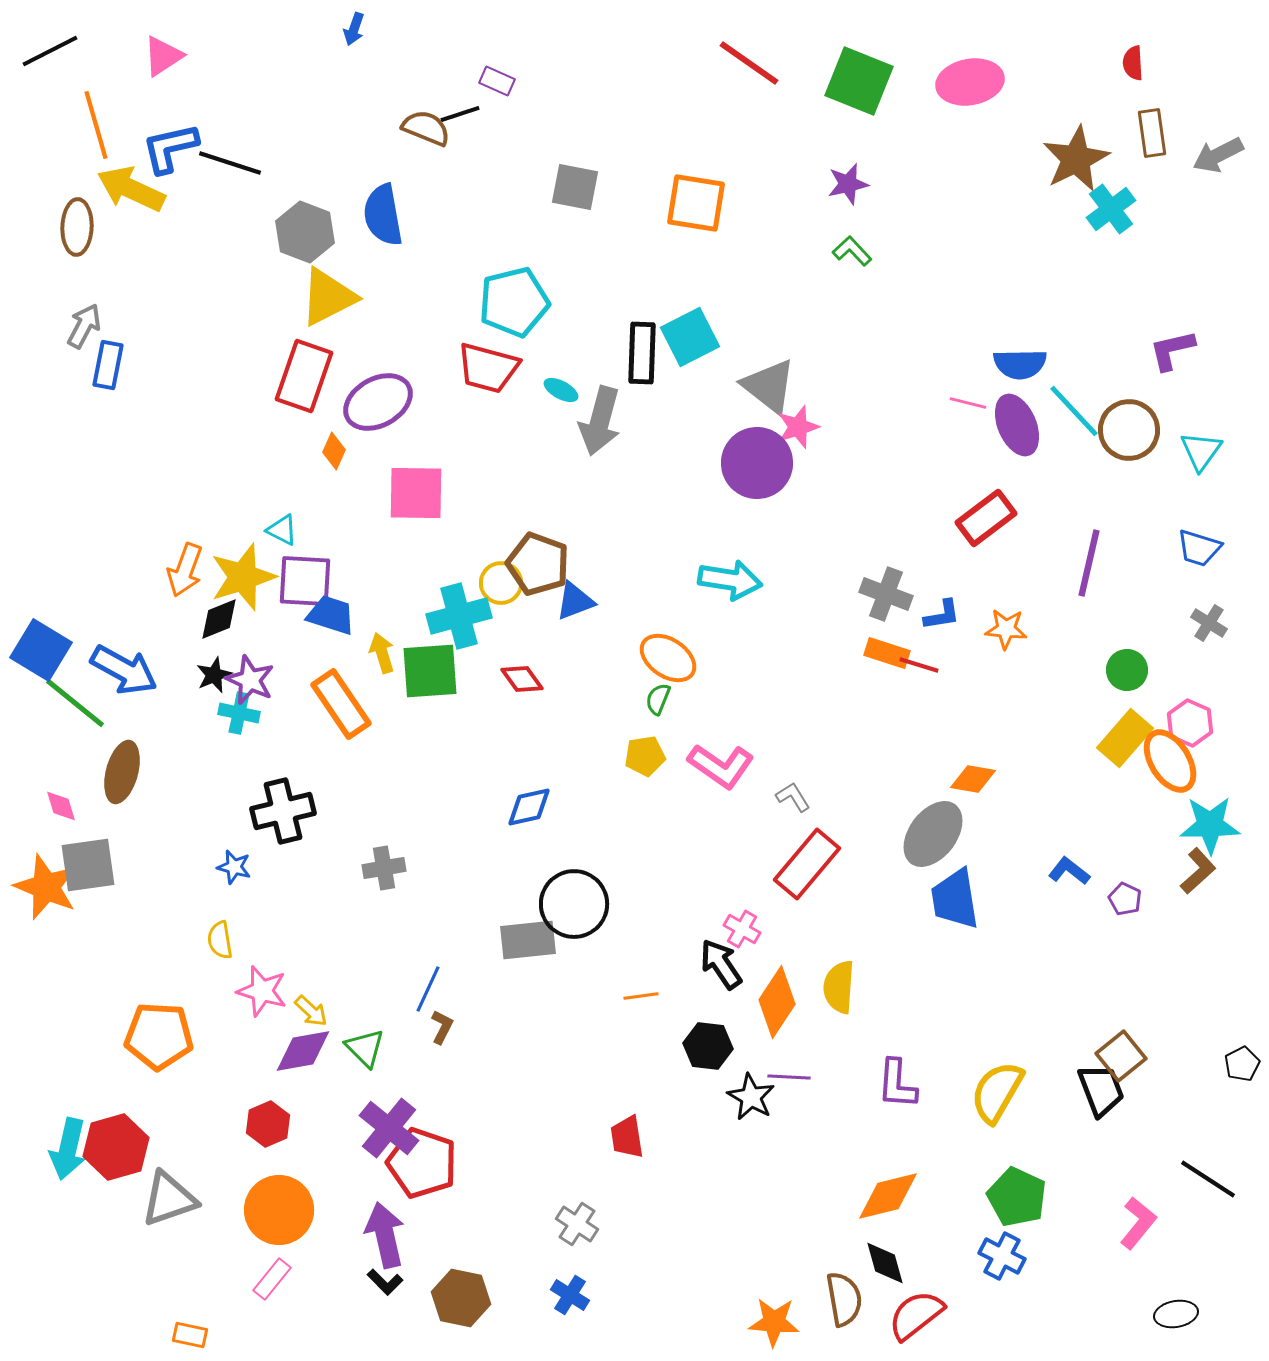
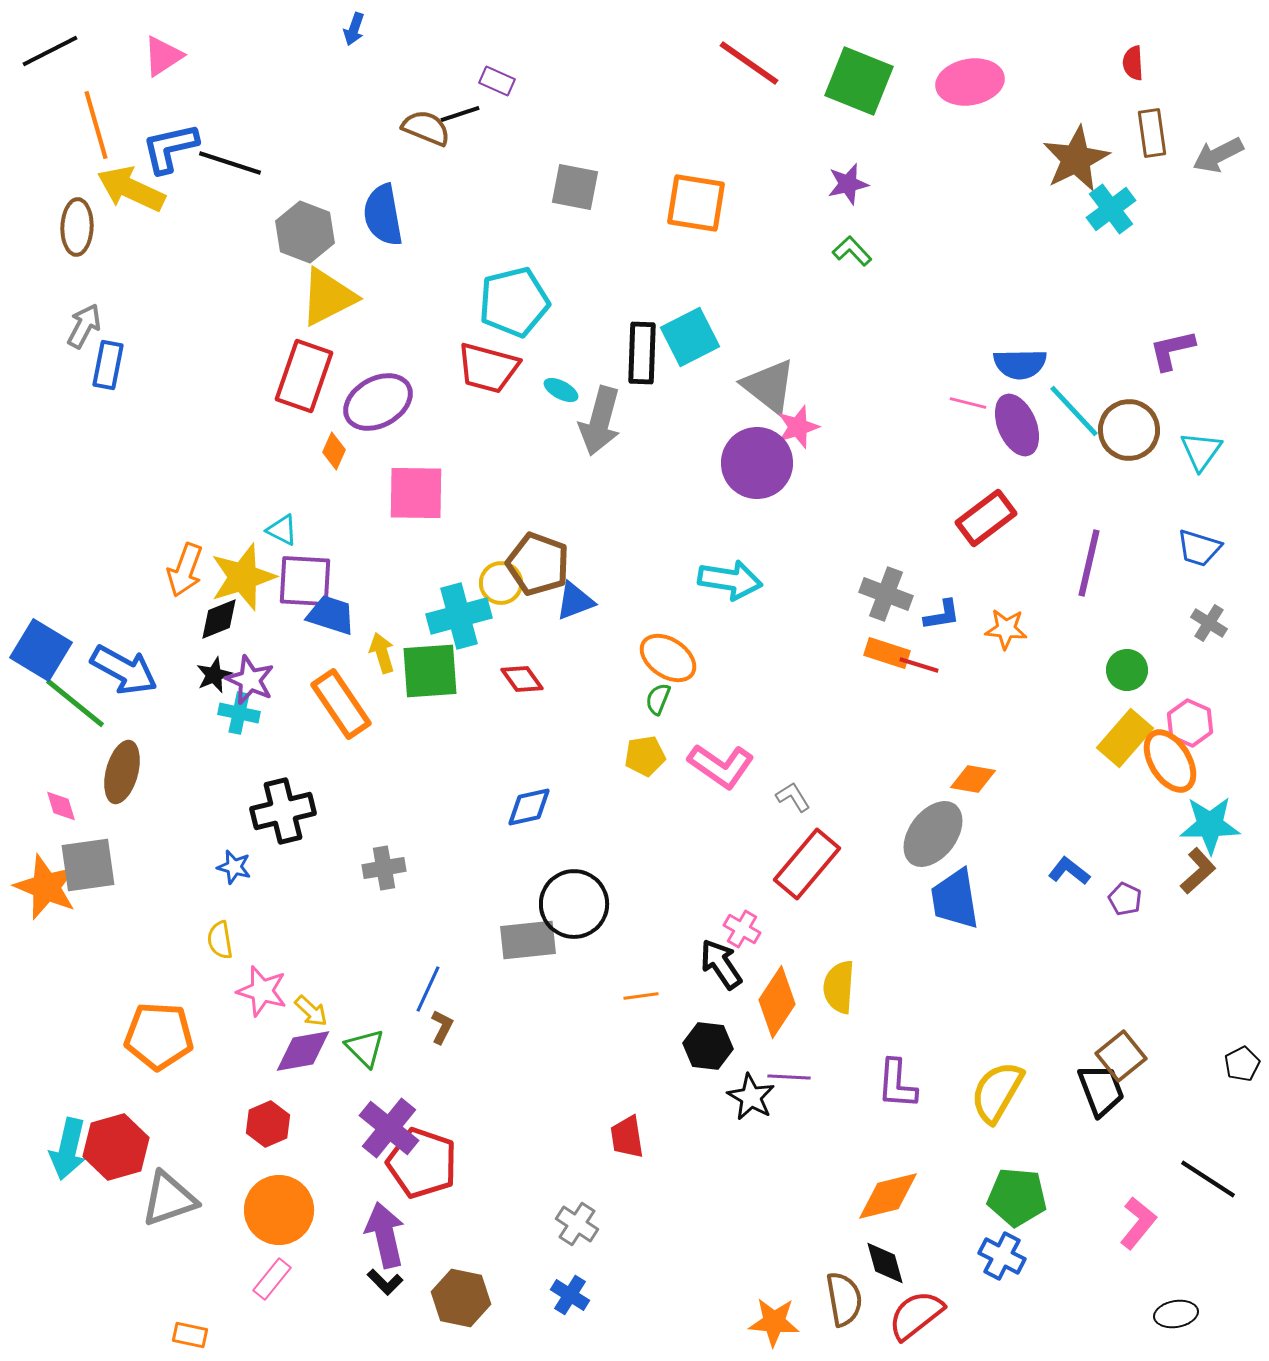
green pentagon at (1017, 1197): rotated 20 degrees counterclockwise
